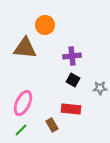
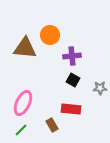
orange circle: moved 5 px right, 10 px down
